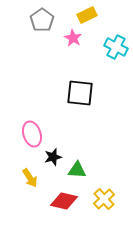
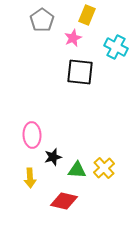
yellow rectangle: rotated 42 degrees counterclockwise
pink star: rotated 18 degrees clockwise
black square: moved 21 px up
pink ellipse: moved 1 px down; rotated 15 degrees clockwise
yellow arrow: rotated 30 degrees clockwise
yellow cross: moved 31 px up
